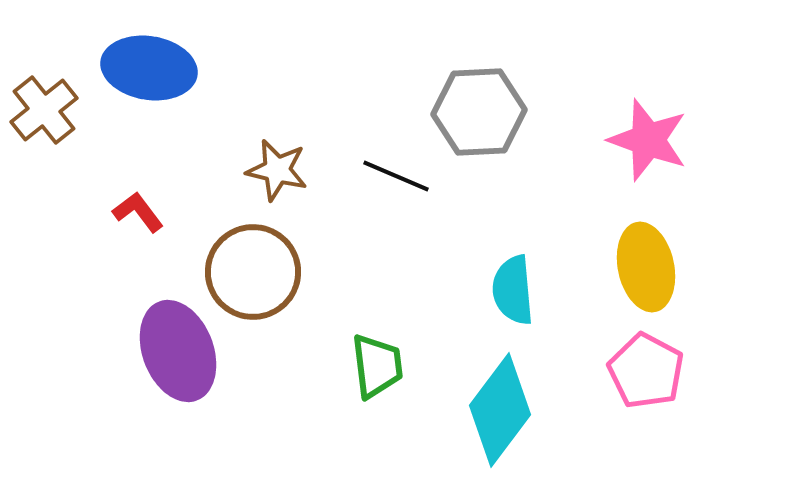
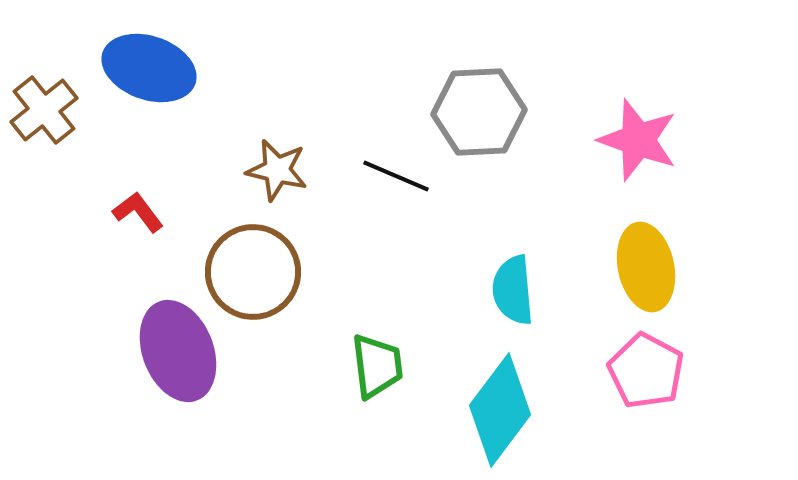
blue ellipse: rotated 10 degrees clockwise
pink star: moved 10 px left
